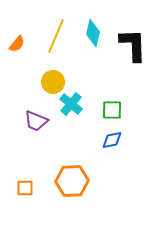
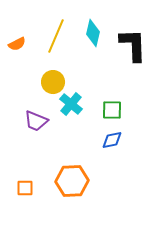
orange semicircle: rotated 24 degrees clockwise
